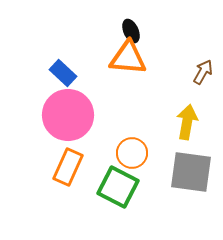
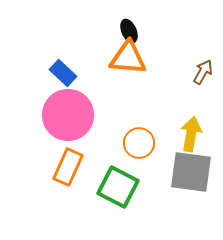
black ellipse: moved 2 px left
yellow arrow: moved 4 px right, 12 px down
orange circle: moved 7 px right, 10 px up
